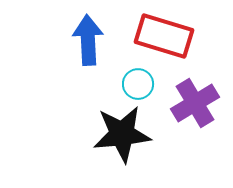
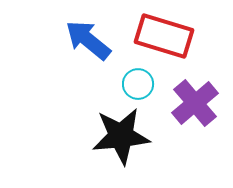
blue arrow: rotated 48 degrees counterclockwise
purple cross: rotated 9 degrees counterclockwise
black star: moved 1 px left, 2 px down
